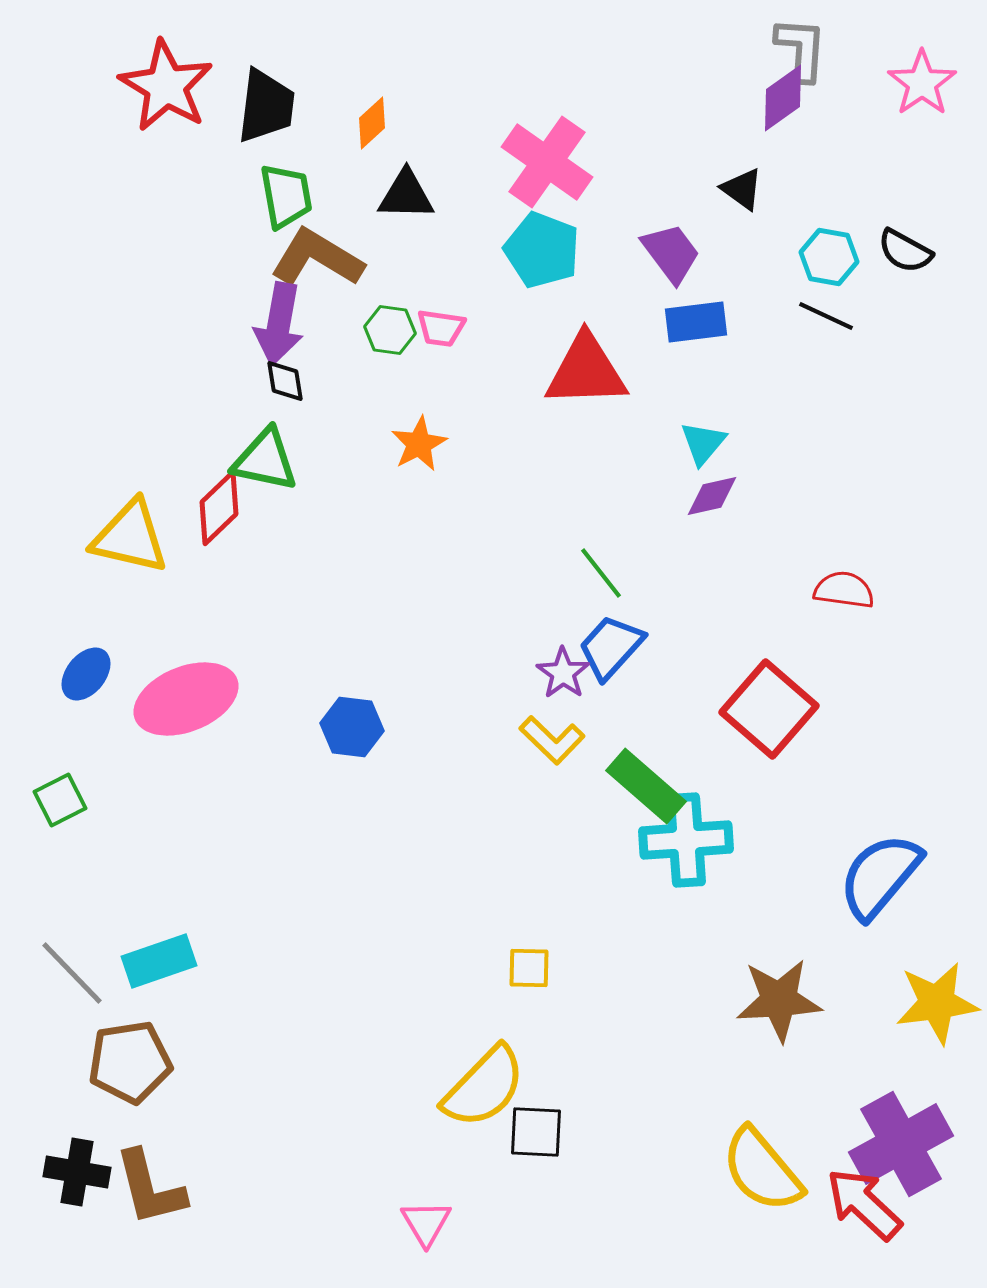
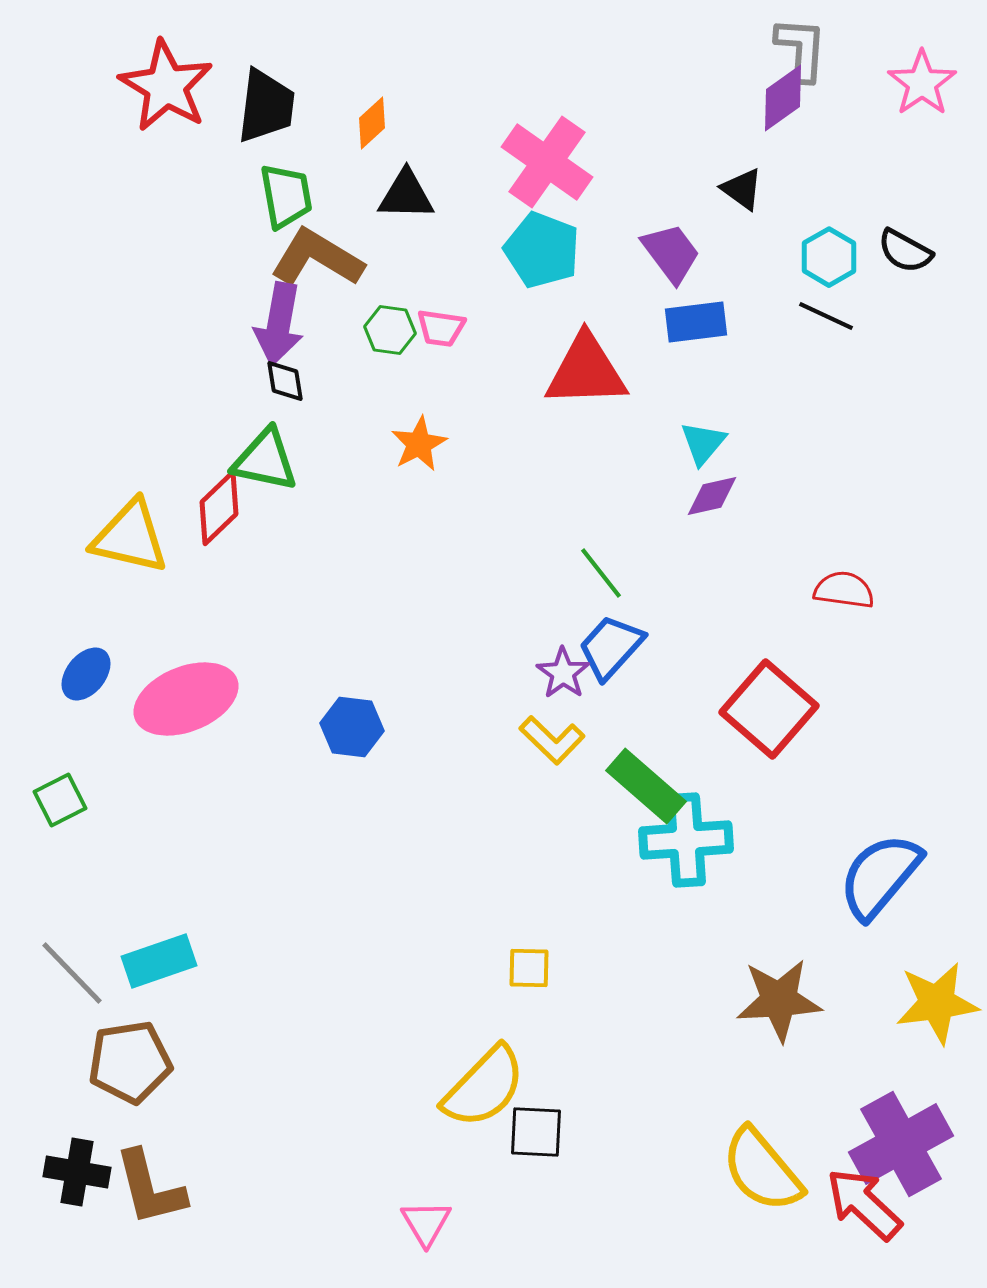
cyan hexagon at (829, 257): rotated 20 degrees clockwise
